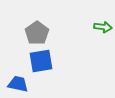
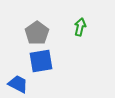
green arrow: moved 23 px left; rotated 84 degrees counterclockwise
blue trapezoid: rotated 15 degrees clockwise
